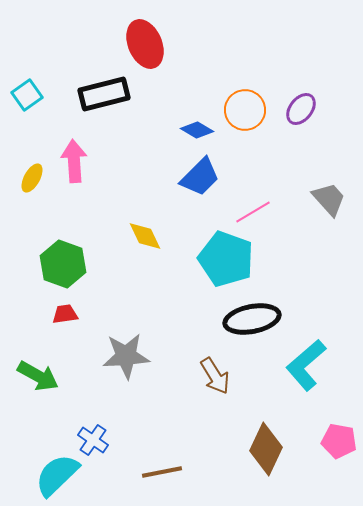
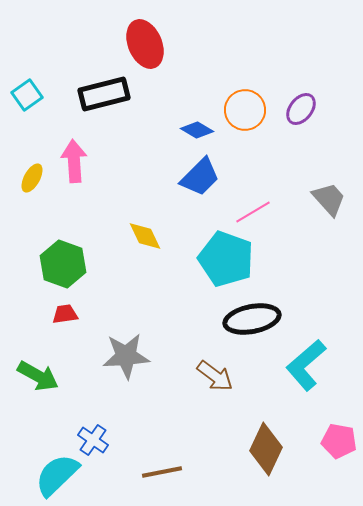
brown arrow: rotated 21 degrees counterclockwise
